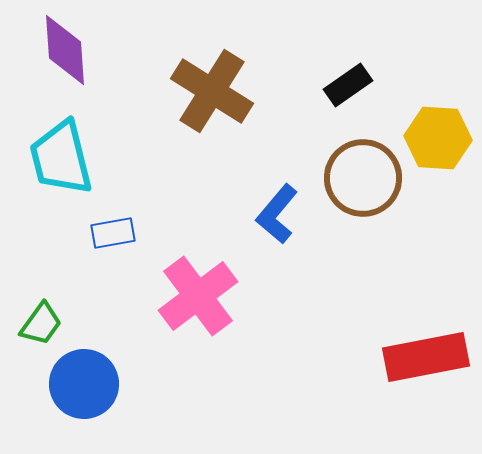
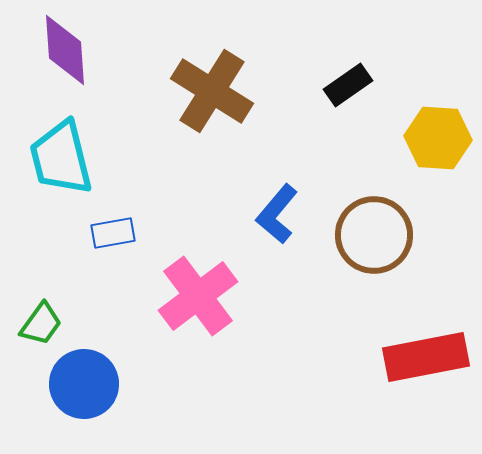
brown circle: moved 11 px right, 57 px down
